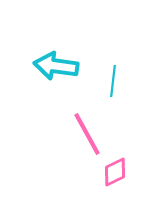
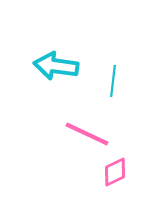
pink line: rotated 36 degrees counterclockwise
